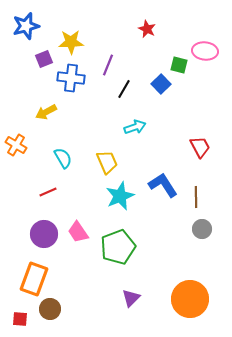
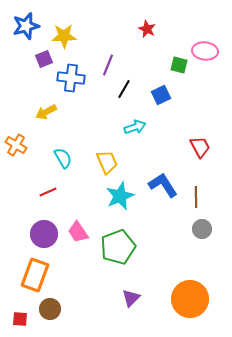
yellow star: moved 7 px left, 6 px up
blue square: moved 11 px down; rotated 18 degrees clockwise
orange rectangle: moved 1 px right, 4 px up
